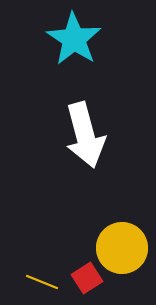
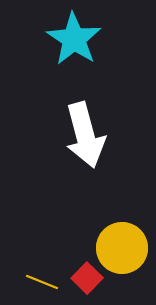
red square: rotated 12 degrees counterclockwise
